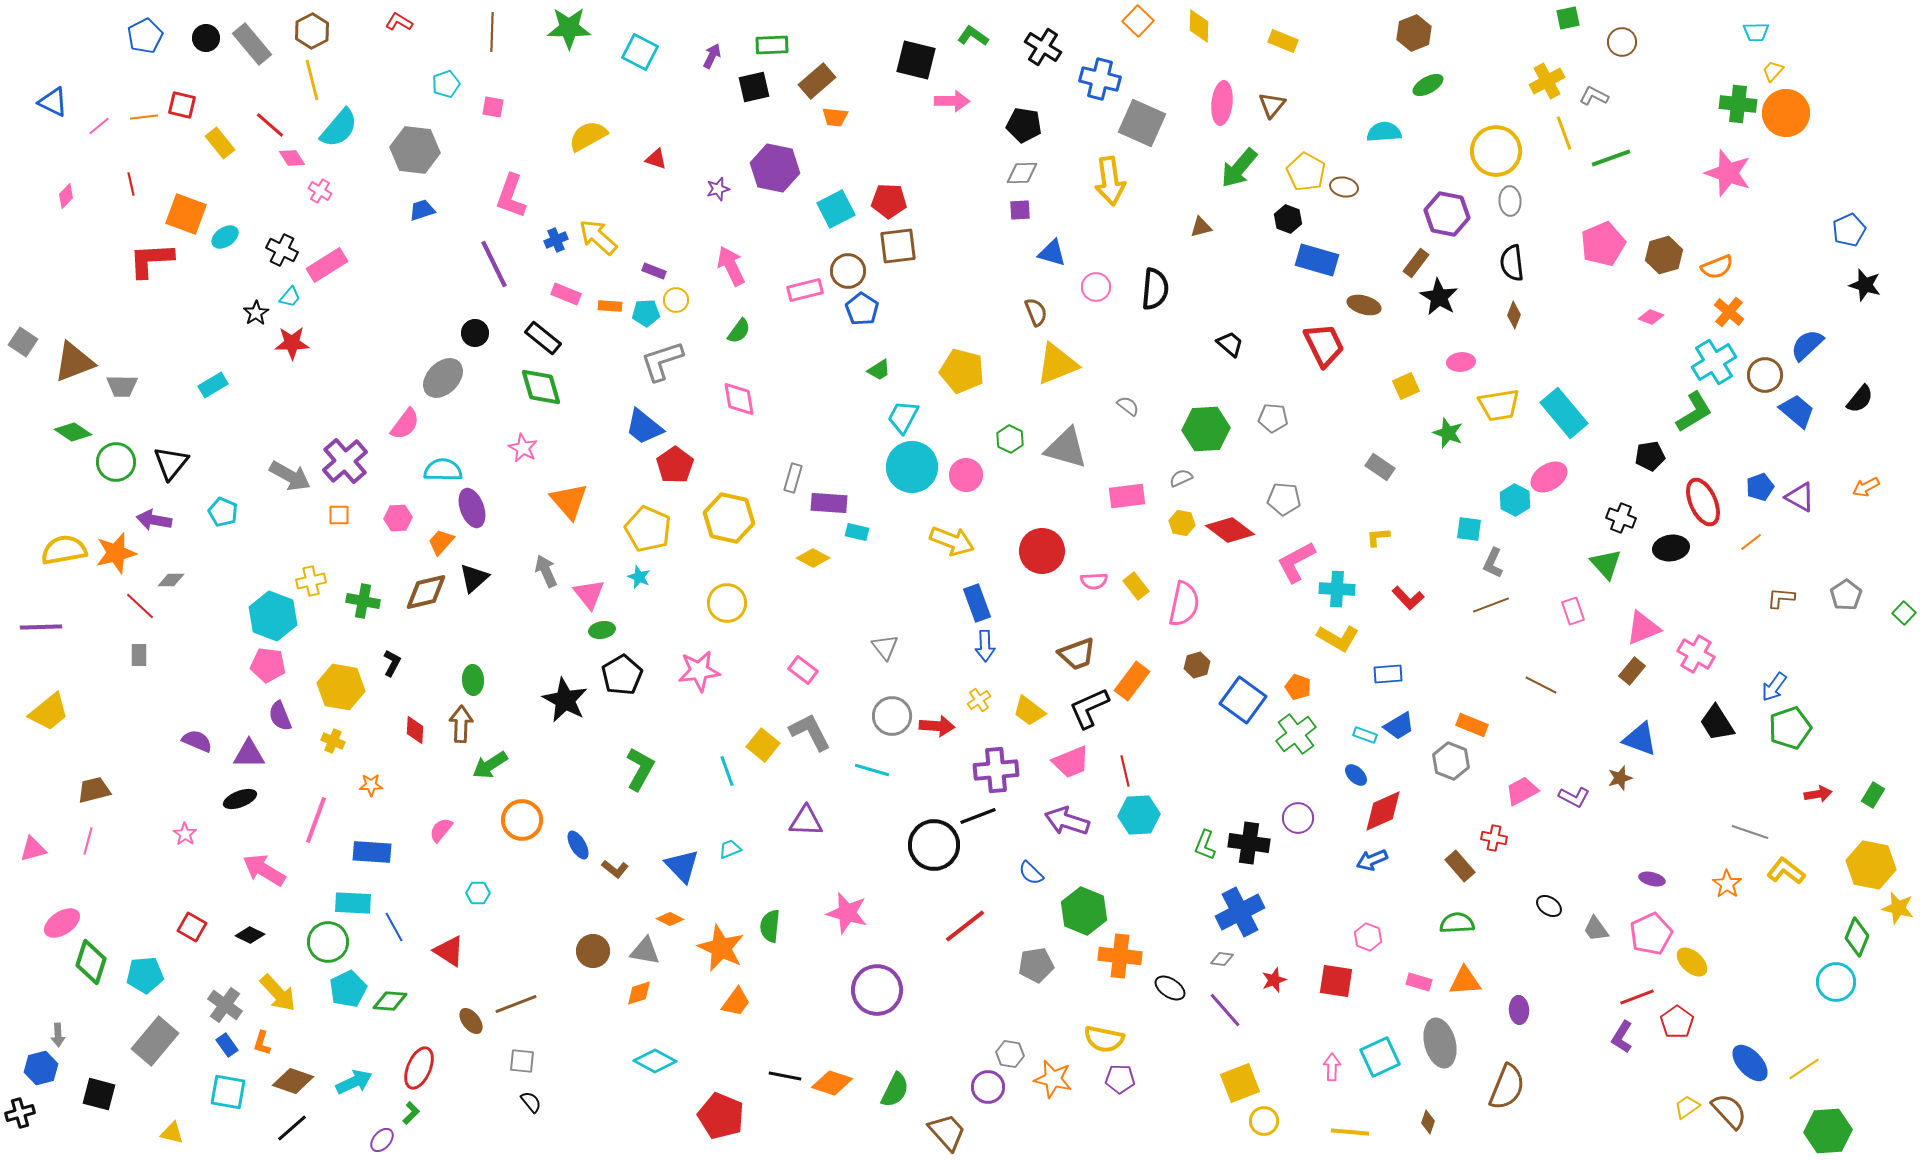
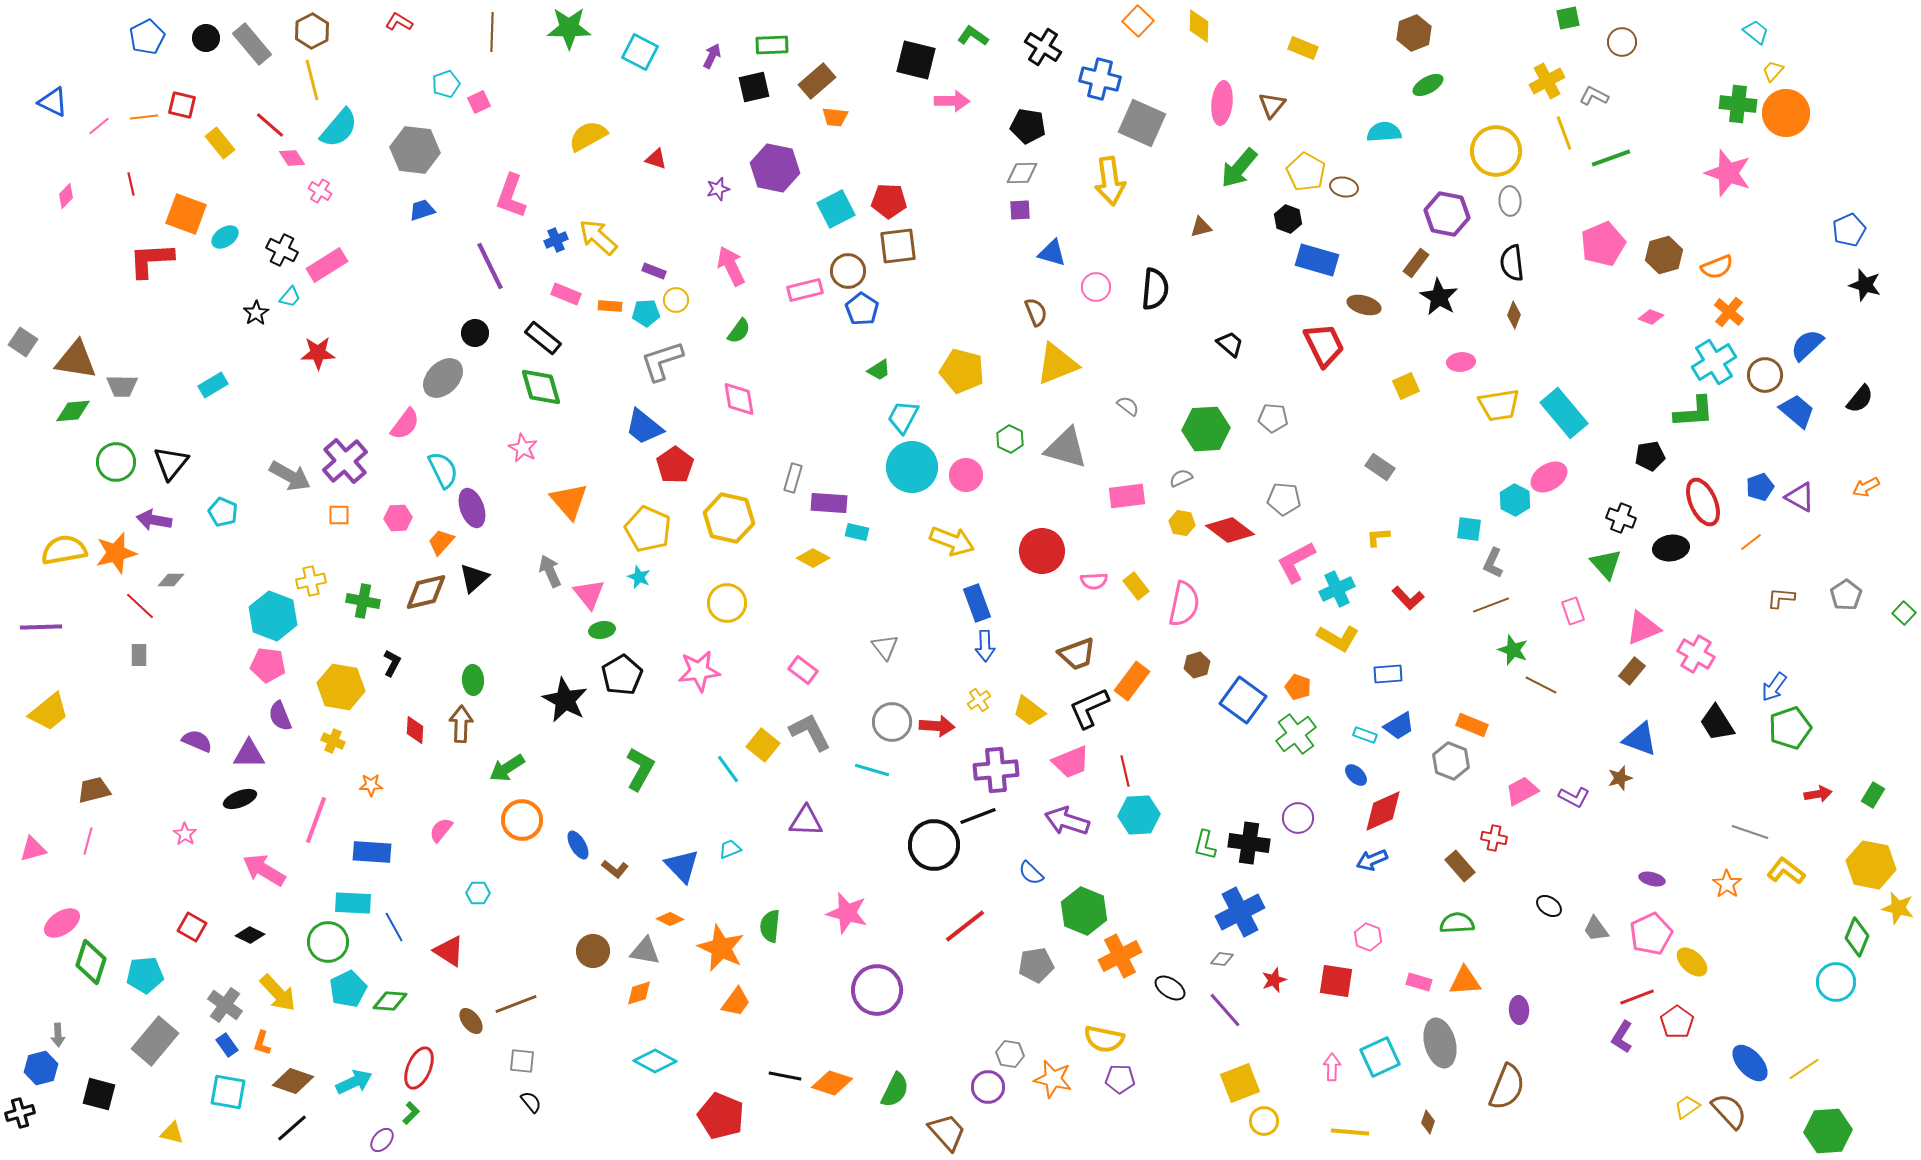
cyan trapezoid at (1756, 32): rotated 140 degrees counterclockwise
blue pentagon at (145, 36): moved 2 px right, 1 px down
yellow rectangle at (1283, 41): moved 20 px right, 7 px down
pink square at (493, 107): moved 14 px left, 5 px up; rotated 35 degrees counterclockwise
black pentagon at (1024, 125): moved 4 px right, 1 px down
purple line at (494, 264): moved 4 px left, 2 px down
red star at (292, 343): moved 26 px right, 10 px down
brown triangle at (74, 362): moved 2 px right, 2 px up; rotated 30 degrees clockwise
green L-shape at (1694, 412): rotated 27 degrees clockwise
green diamond at (73, 432): moved 21 px up; rotated 39 degrees counterclockwise
green star at (1448, 433): moved 65 px right, 217 px down
cyan semicircle at (443, 470): rotated 63 degrees clockwise
gray arrow at (546, 571): moved 4 px right
cyan cross at (1337, 589): rotated 28 degrees counterclockwise
gray circle at (892, 716): moved 6 px down
green arrow at (490, 765): moved 17 px right, 3 px down
cyan line at (727, 771): moved 1 px right, 2 px up; rotated 16 degrees counterclockwise
green L-shape at (1205, 845): rotated 8 degrees counterclockwise
orange cross at (1120, 956): rotated 33 degrees counterclockwise
